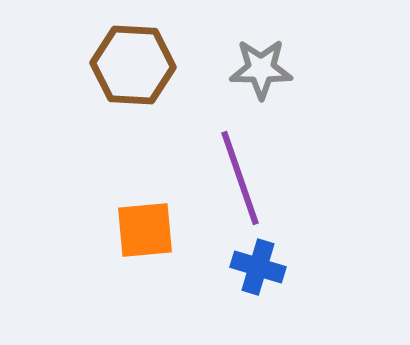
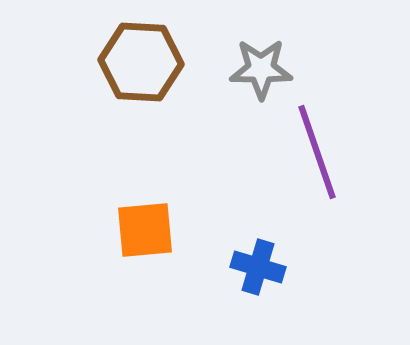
brown hexagon: moved 8 px right, 3 px up
purple line: moved 77 px right, 26 px up
